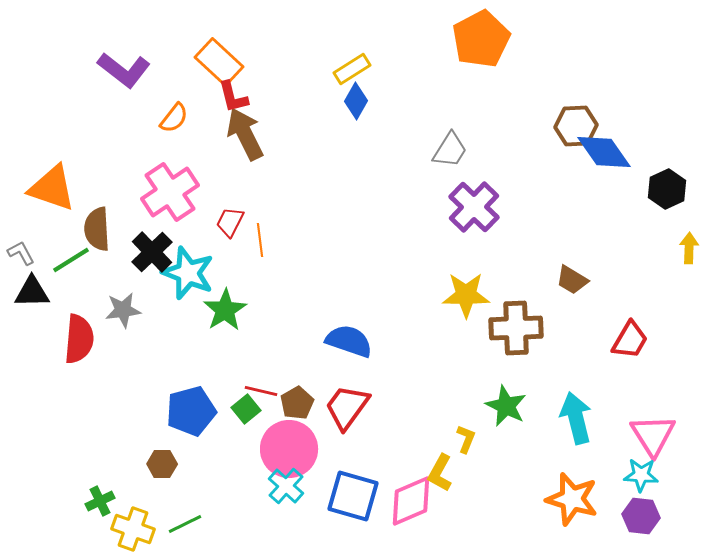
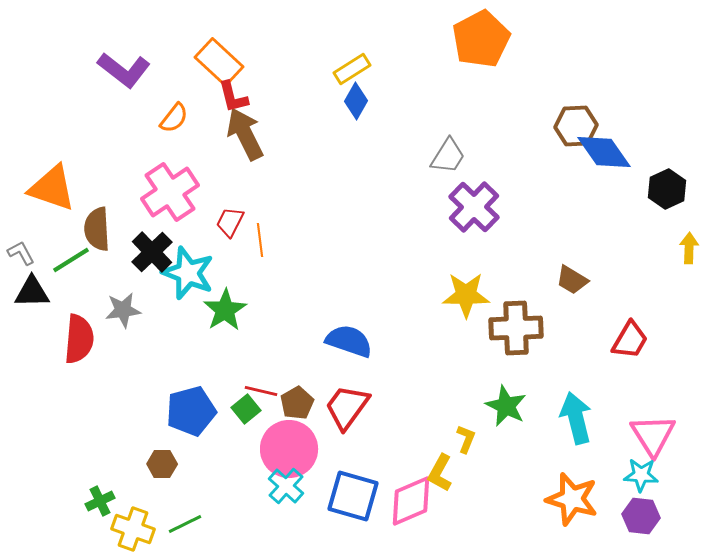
gray trapezoid at (450, 150): moved 2 px left, 6 px down
